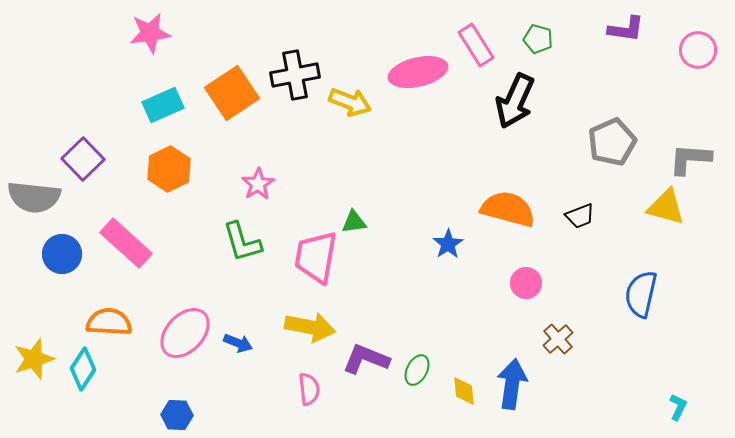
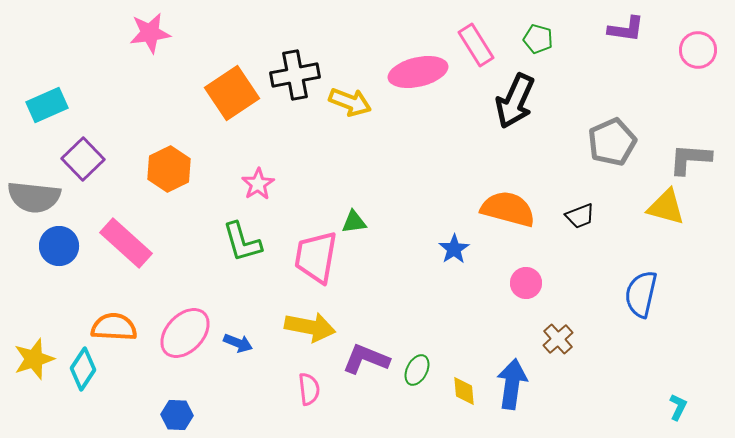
cyan rectangle at (163, 105): moved 116 px left
blue star at (448, 244): moved 6 px right, 5 px down
blue circle at (62, 254): moved 3 px left, 8 px up
orange semicircle at (109, 322): moved 5 px right, 5 px down
